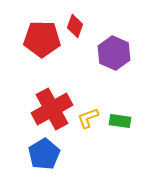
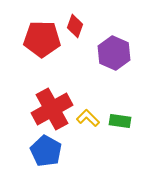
yellow L-shape: rotated 65 degrees clockwise
blue pentagon: moved 2 px right, 3 px up; rotated 12 degrees counterclockwise
